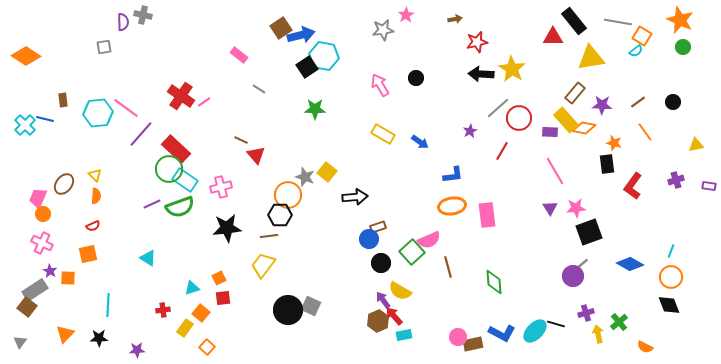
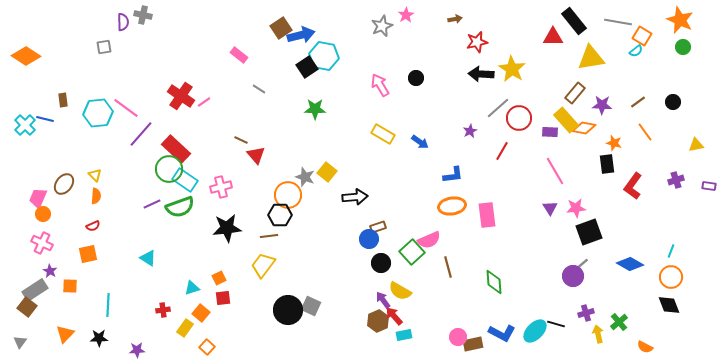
gray star at (383, 30): moved 1 px left, 4 px up; rotated 15 degrees counterclockwise
orange square at (68, 278): moved 2 px right, 8 px down
